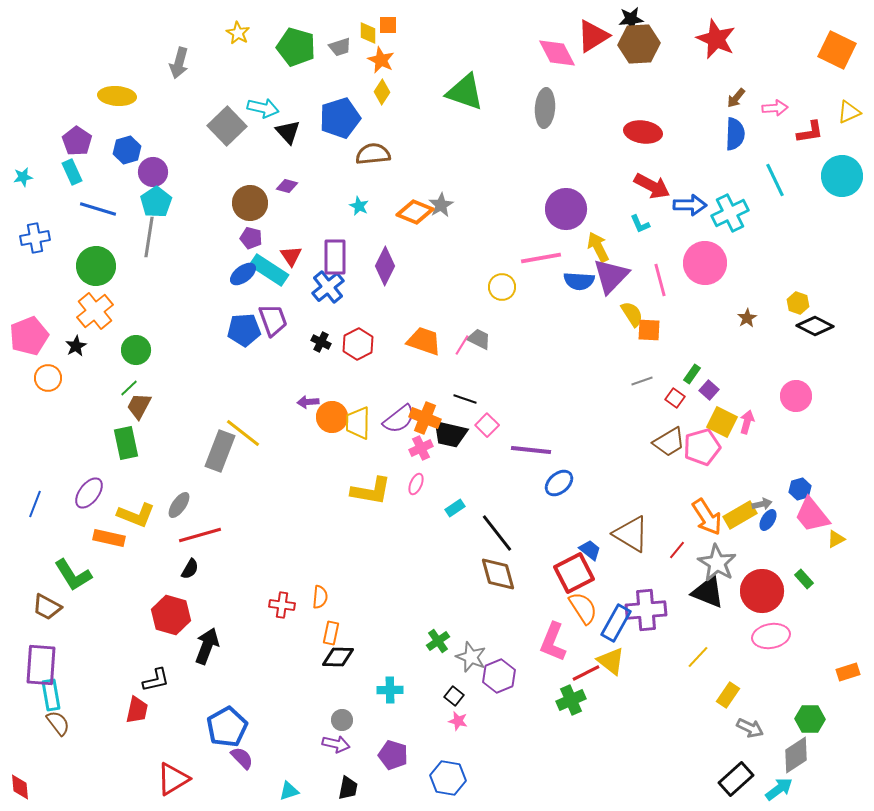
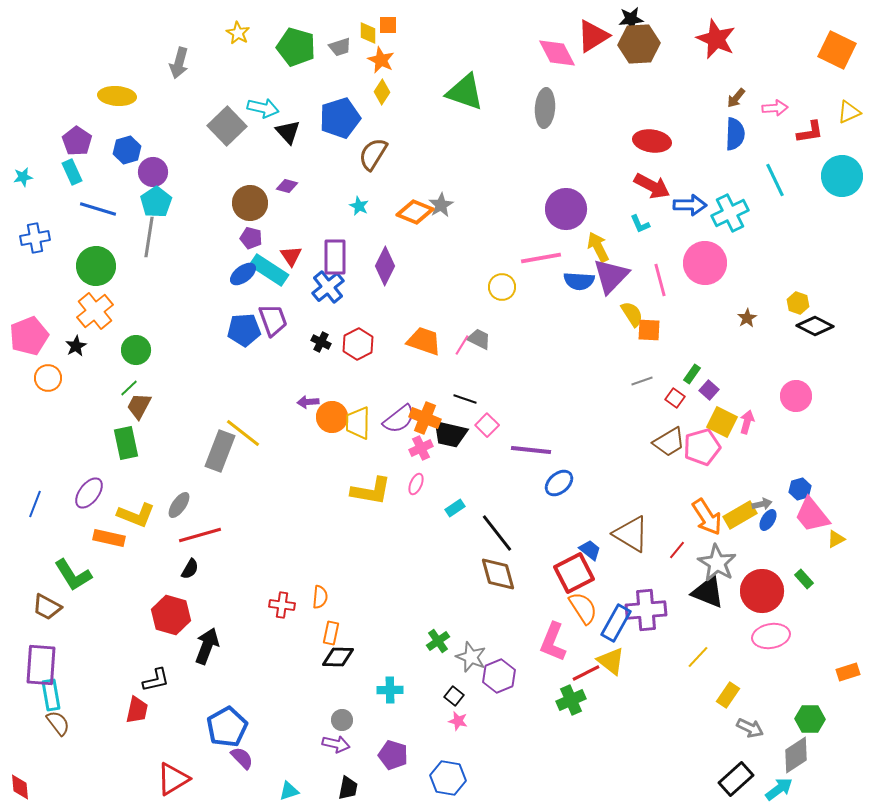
red ellipse at (643, 132): moved 9 px right, 9 px down
brown semicircle at (373, 154): rotated 52 degrees counterclockwise
